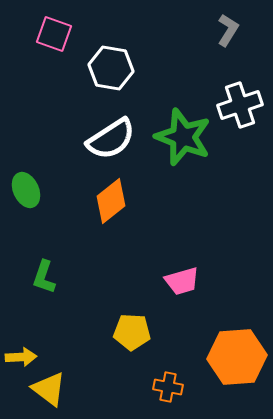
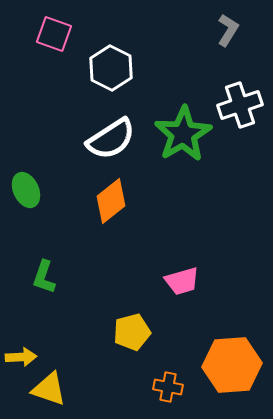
white hexagon: rotated 18 degrees clockwise
green star: moved 3 px up; rotated 20 degrees clockwise
yellow pentagon: rotated 18 degrees counterclockwise
orange hexagon: moved 5 px left, 8 px down
yellow triangle: rotated 18 degrees counterclockwise
